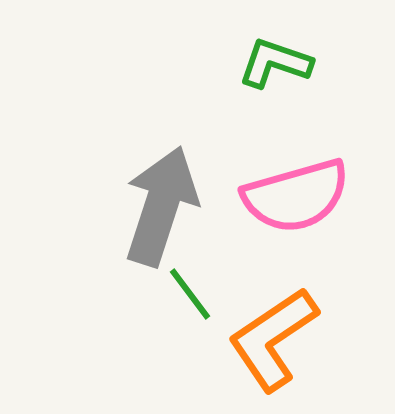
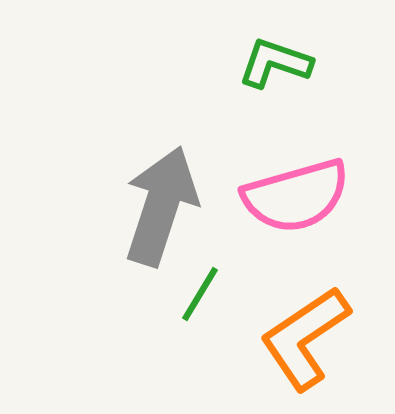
green line: moved 10 px right; rotated 68 degrees clockwise
orange L-shape: moved 32 px right, 1 px up
